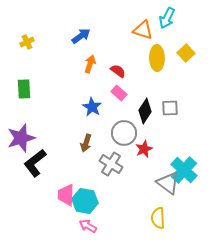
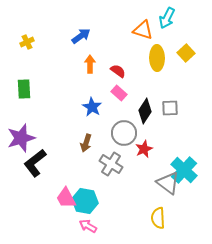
orange arrow: rotated 18 degrees counterclockwise
pink trapezoid: moved 3 px down; rotated 30 degrees counterclockwise
